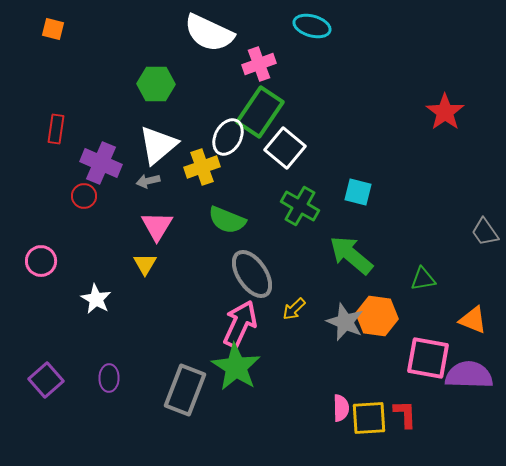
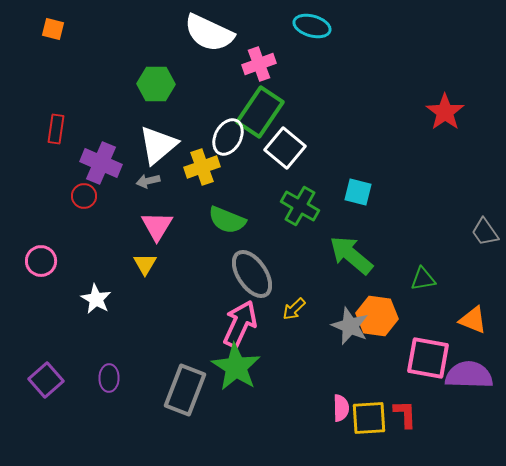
gray star: moved 5 px right, 4 px down
